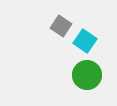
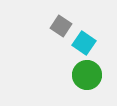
cyan square: moved 1 px left, 2 px down
